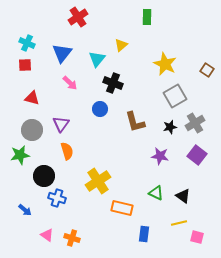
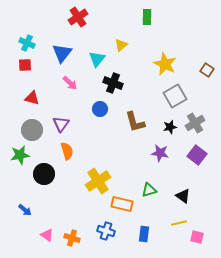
purple star: moved 3 px up
black circle: moved 2 px up
green triangle: moved 7 px left, 3 px up; rotated 42 degrees counterclockwise
blue cross: moved 49 px right, 33 px down
orange rectangle: moved 4 px up
